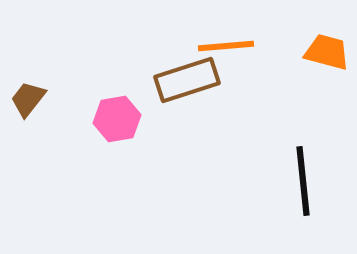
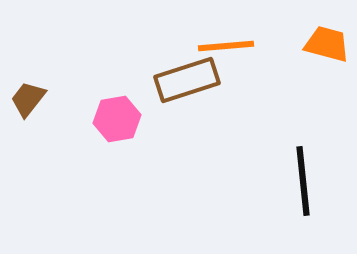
orange trapezoid: moved 8 px up
